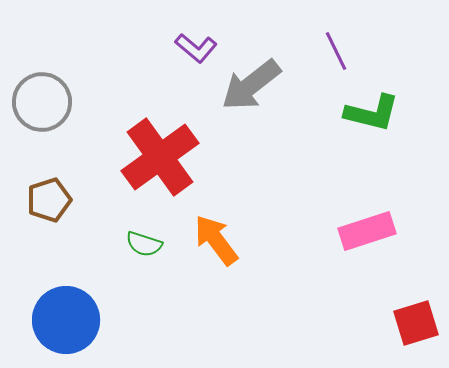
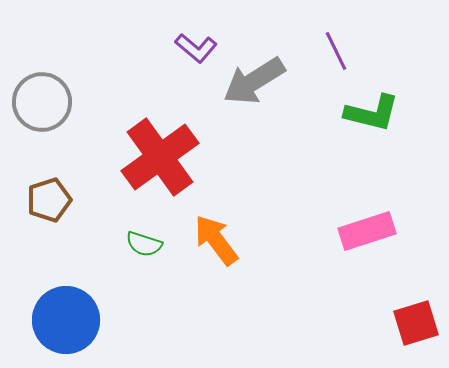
gray arrow: moved 3 px right, 4 px up; rotated 6 degrees clockwise
